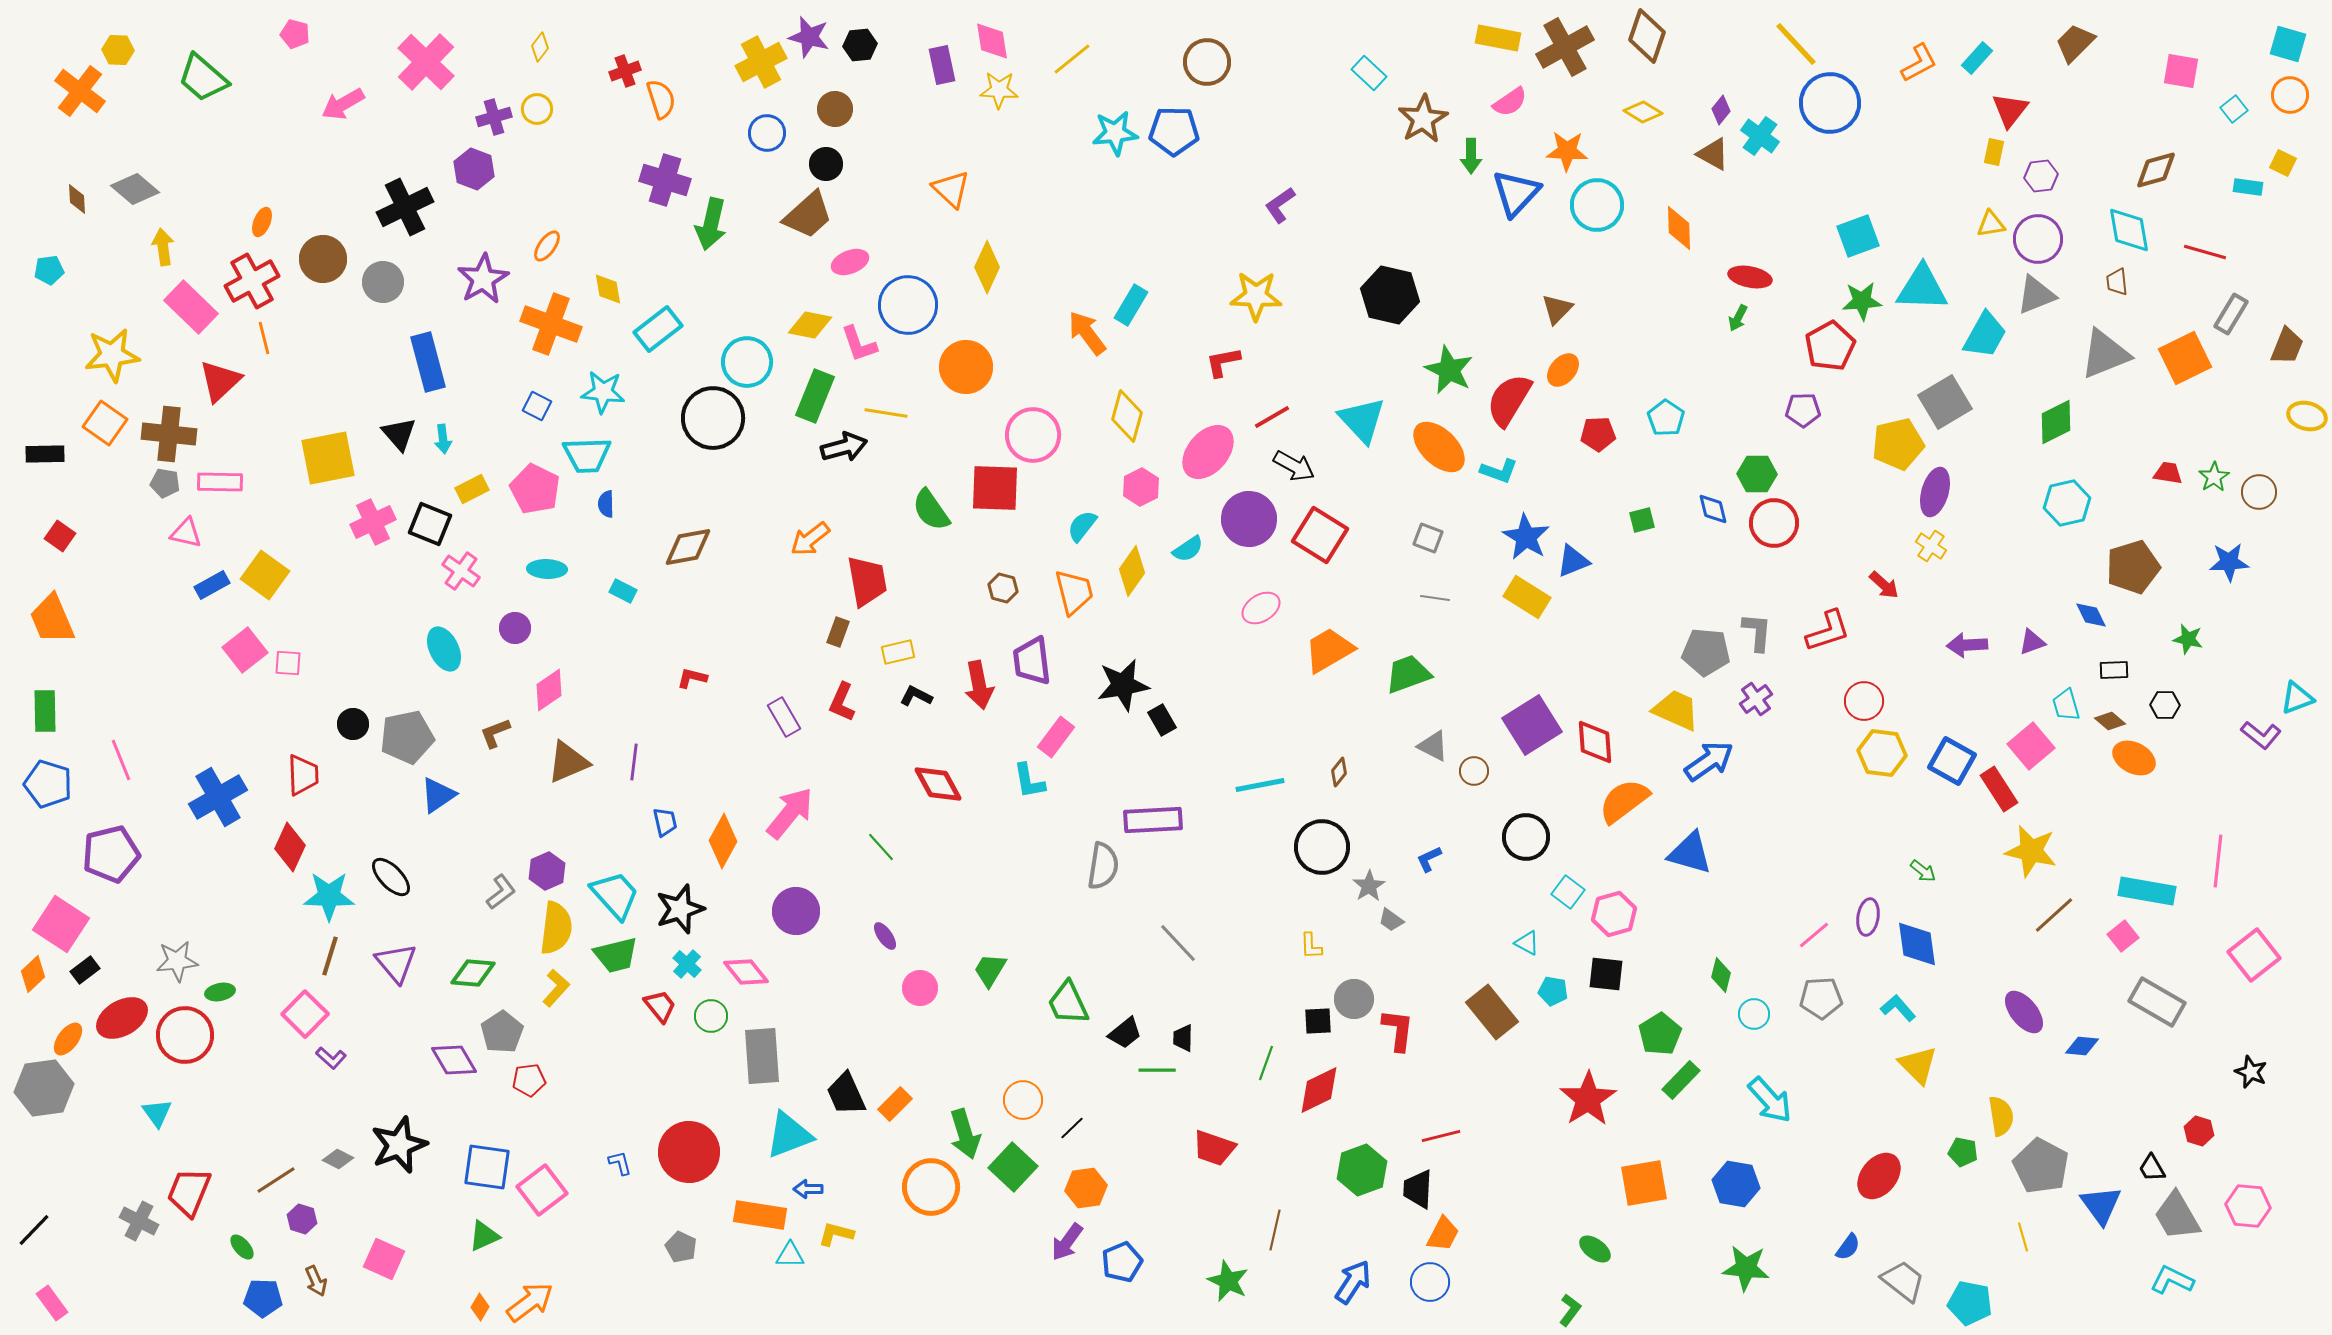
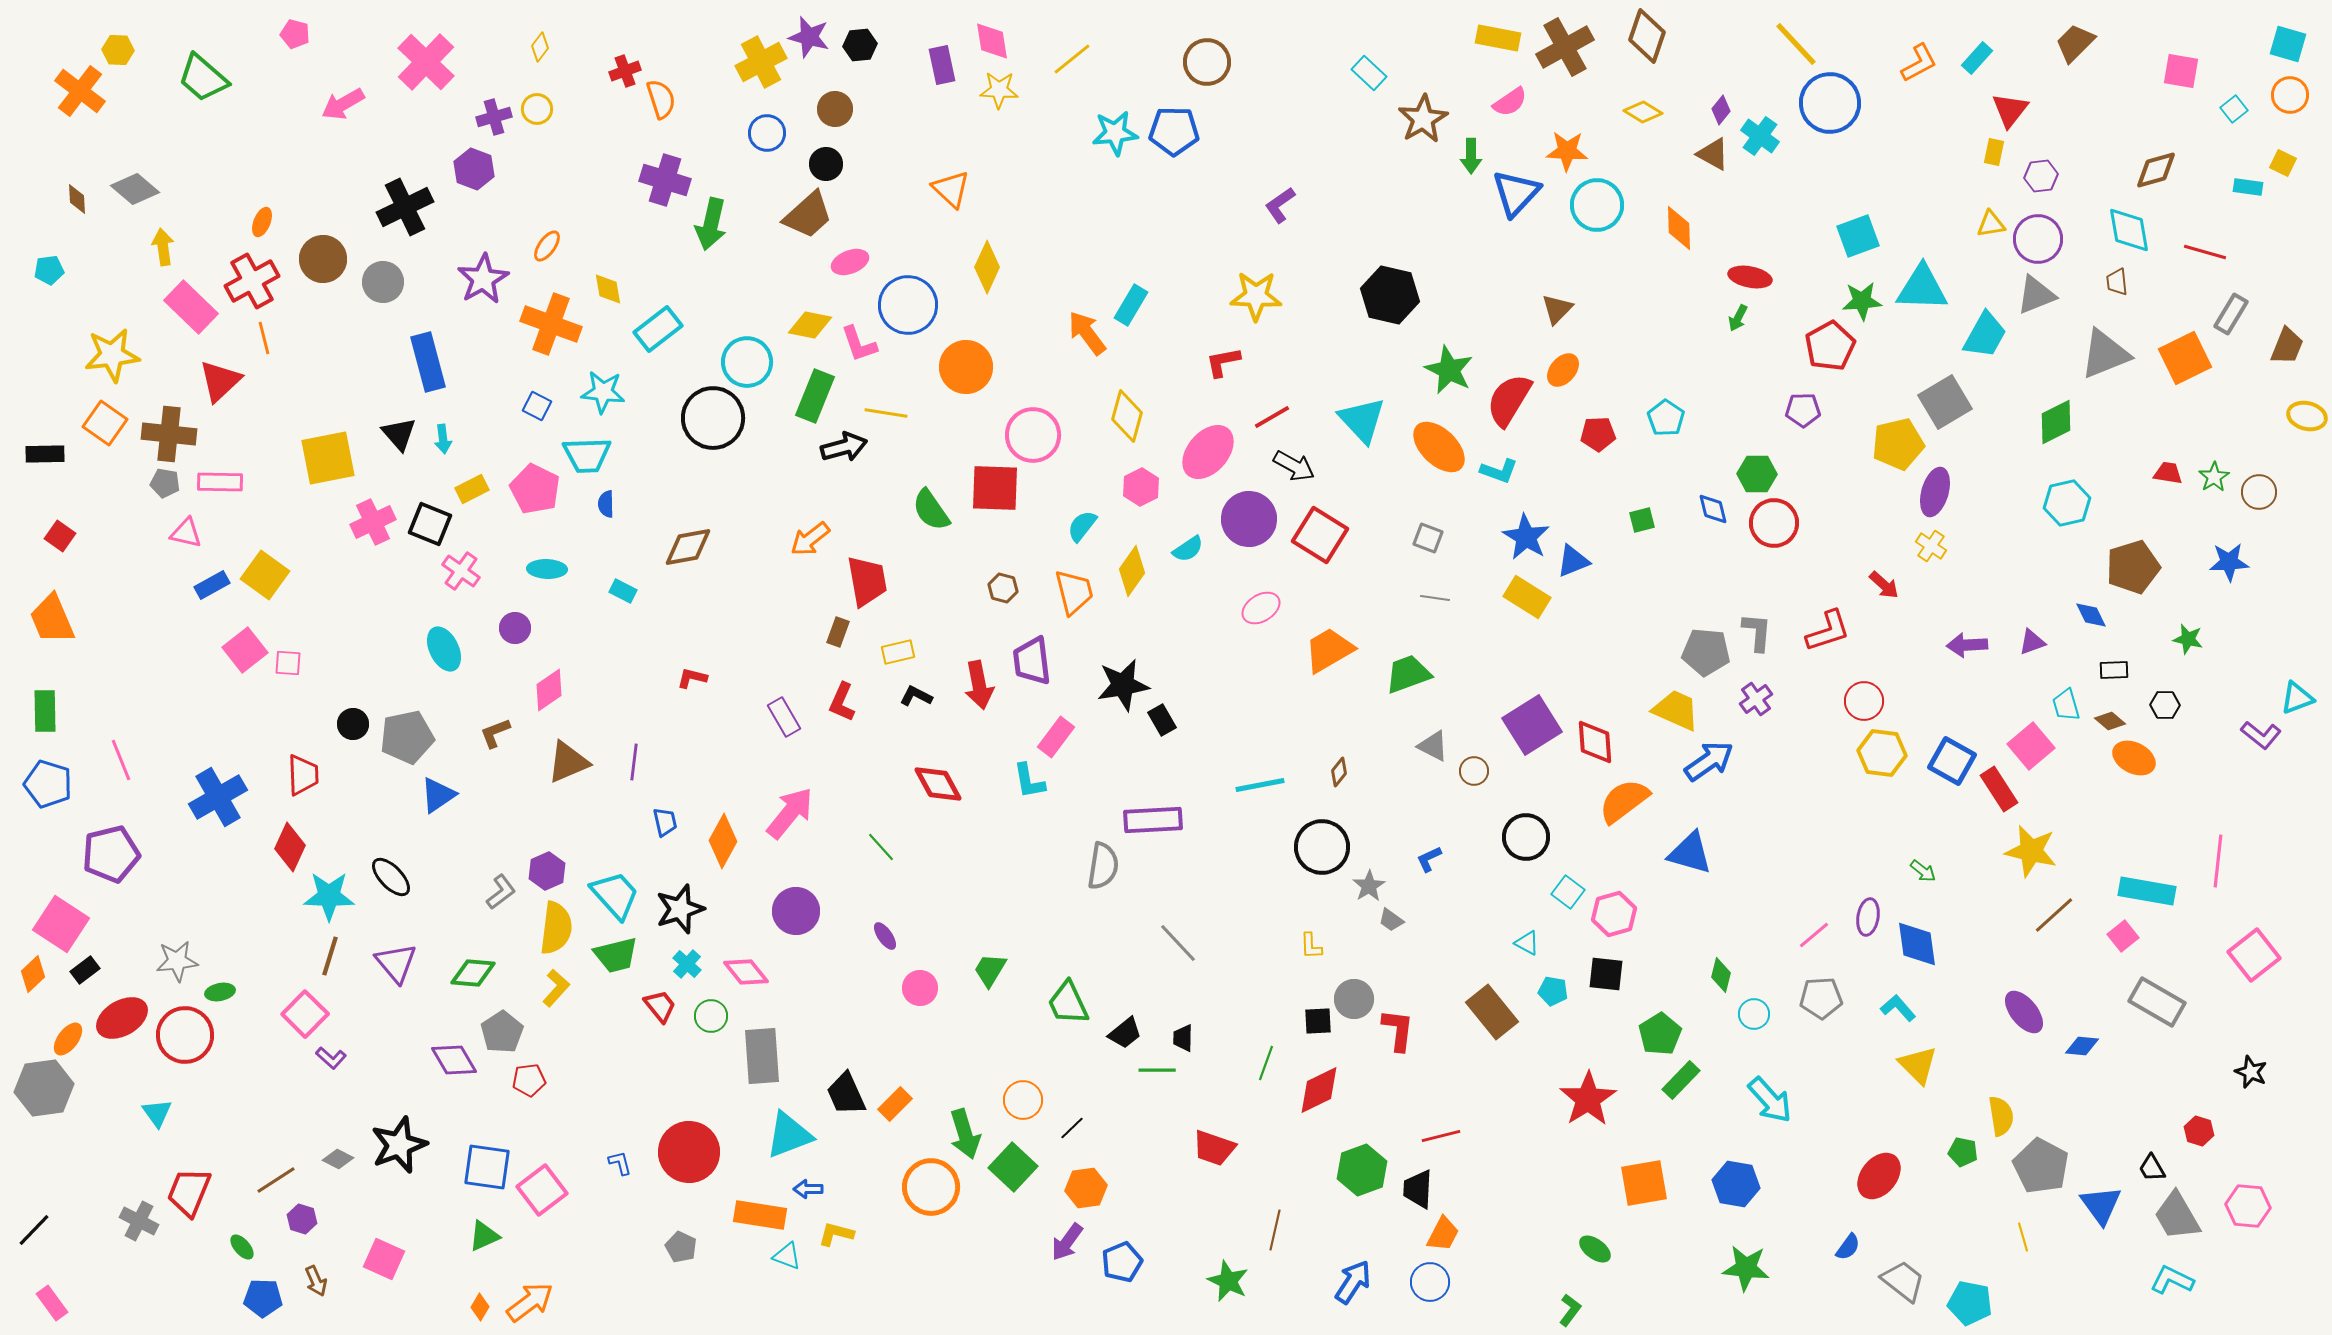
cyan triangle at (790, 1255): moved 3 px left, 1 px down; rotated 20 degrees clockwise
